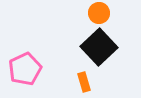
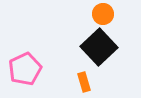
orange circle: moved 4 px right, 1 px down
